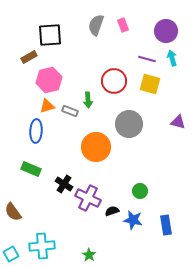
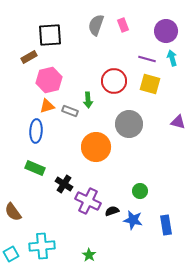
green rectangle: moved 4 px right, 1 px up
purple cross: moved 3 px down
